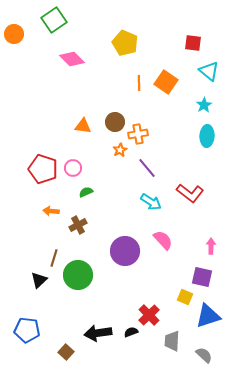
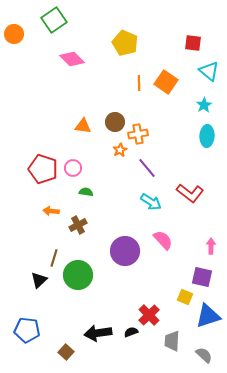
green semicircle: rotated 32 degrees clockwise
